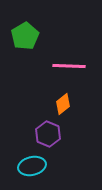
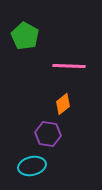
green pentagon: rotated 12 degrees counterclockwise
purple hexagon: rotated 15 degrees counterclockwise
